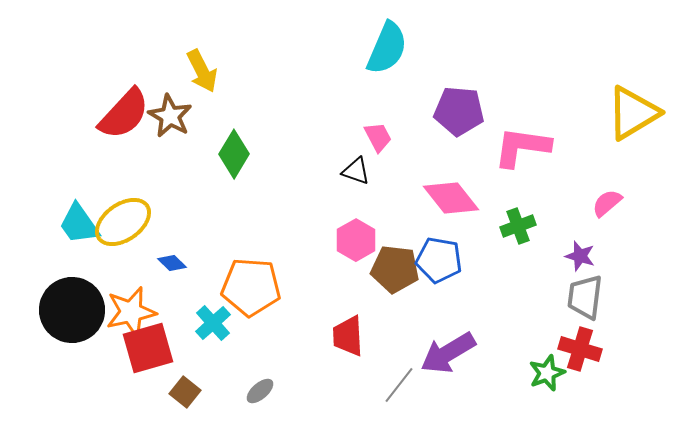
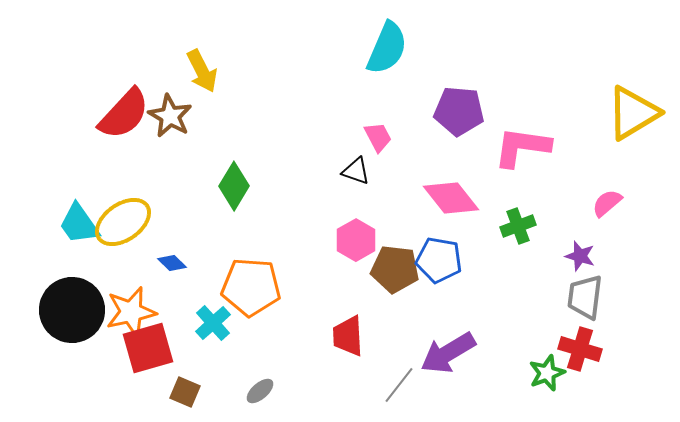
green diamond: moved 32 px down
brown square: rotated 16 degrees counterclockwise
